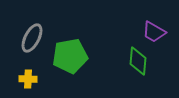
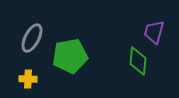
purple trapezoid: rotated 75 degrees clockwise
